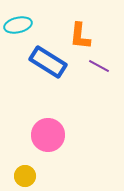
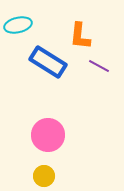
yellow circle: moved 19 px right
